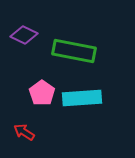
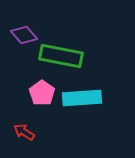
purple diamond: rotated 24 degrees clockwise
green rectangle: moved 13 px left, 5 px down
